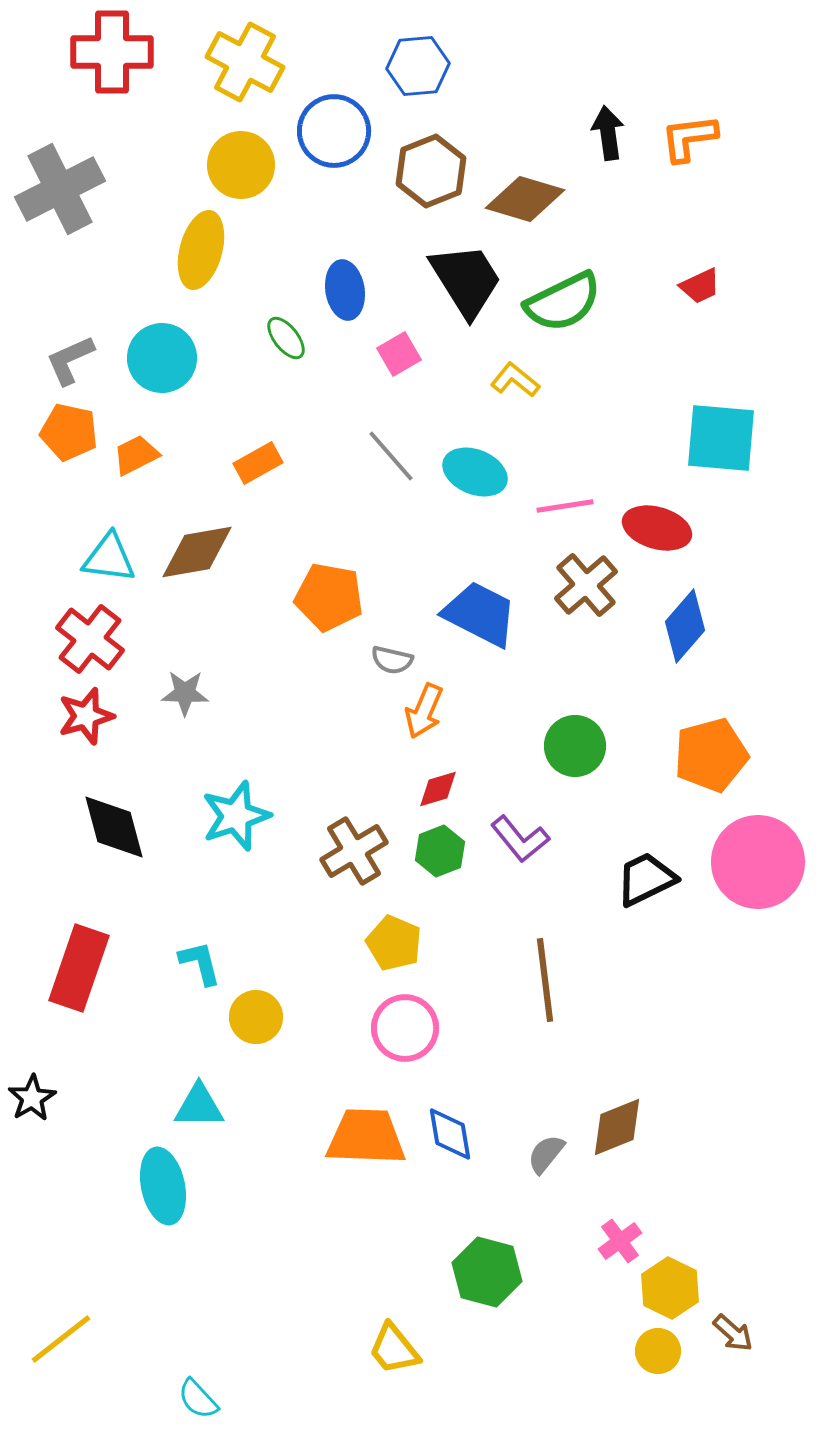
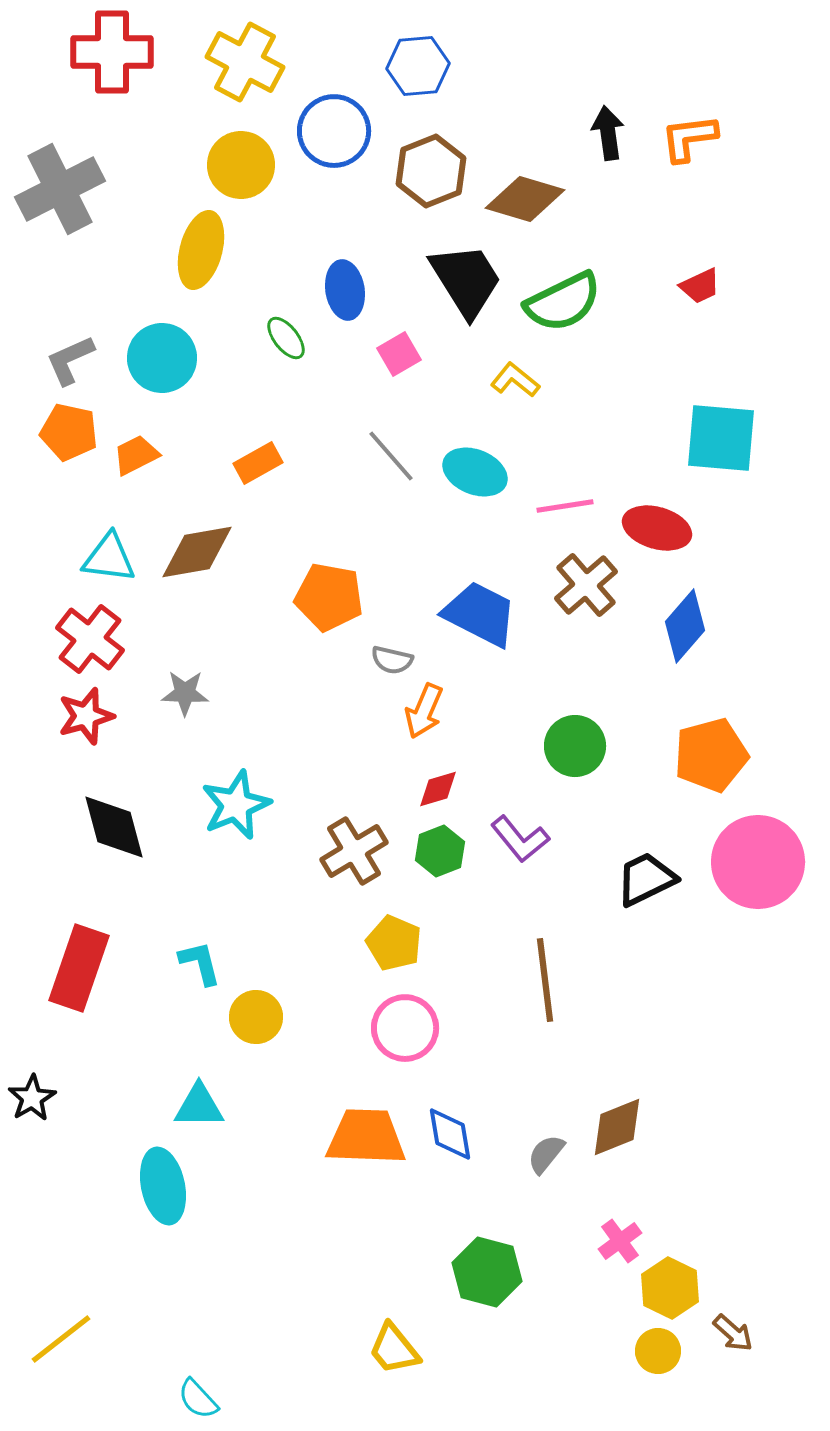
cyan star at (236, 816): moved 11 px up; rotated 4 degrees counterclockwise
